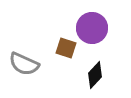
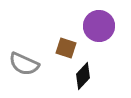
purple circle: moved 7 px right, 2 px up
black diamond: moved 12 px left, 1 px down
